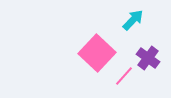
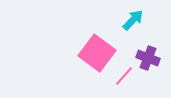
pink square: rotated 6 degrees counterclockwise
purple cross: rotated 15 degrees counterclockwise
